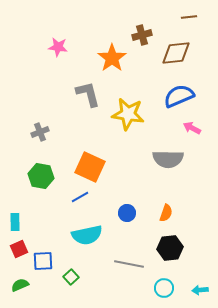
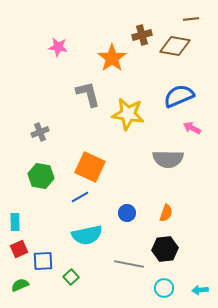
brown line: moved 2 px right, 2 px down
brown diamond: moved 1 px left, 7 px up; rotated 16 degrees clockwise
black hexagon: moved 5 px left, 1 px down
